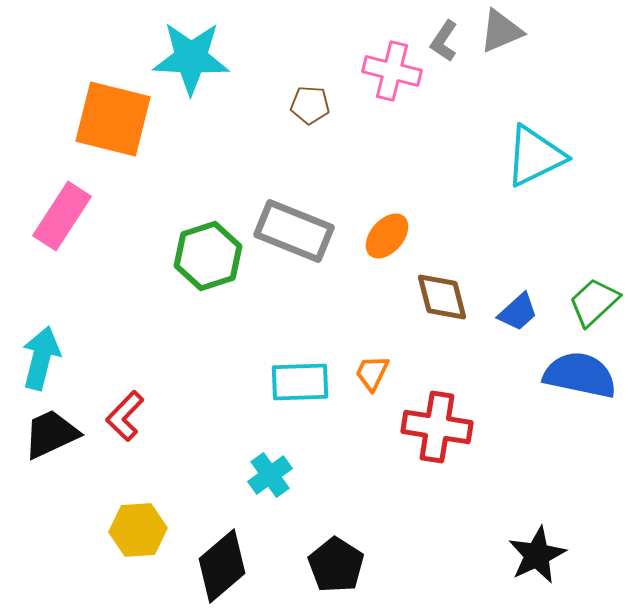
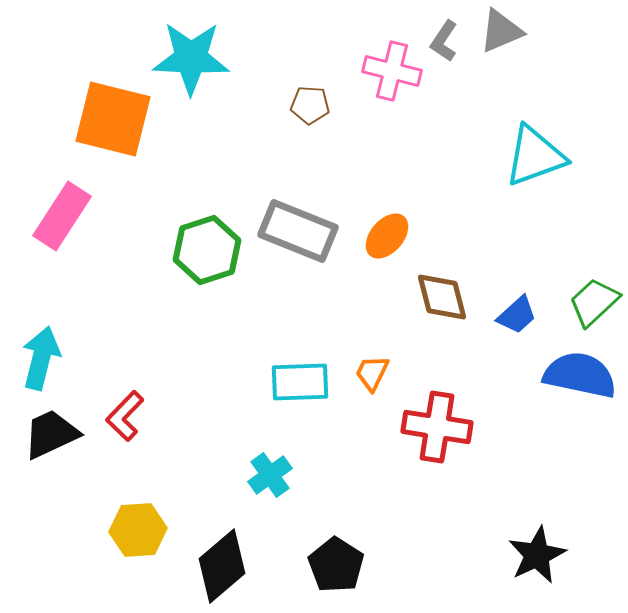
cyan triangle: rotated 6 degrees clockwise
gray rectangle: moved 4 px right
green hexagon: moved 1 px left, 6 px up
blue trapezoid: moved 1 px left, 3 px down
